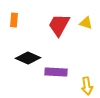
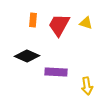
orange rectangle: moved 19 px right
black diamond: moved 1 px left, 2 px up
